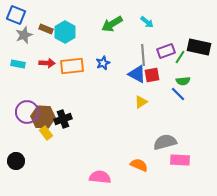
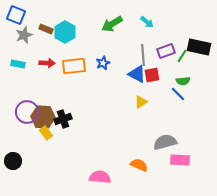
green line: moved 2 px right, 1 px up
orange rectangle: moved 2 px right
black circle: moved 3 px left
